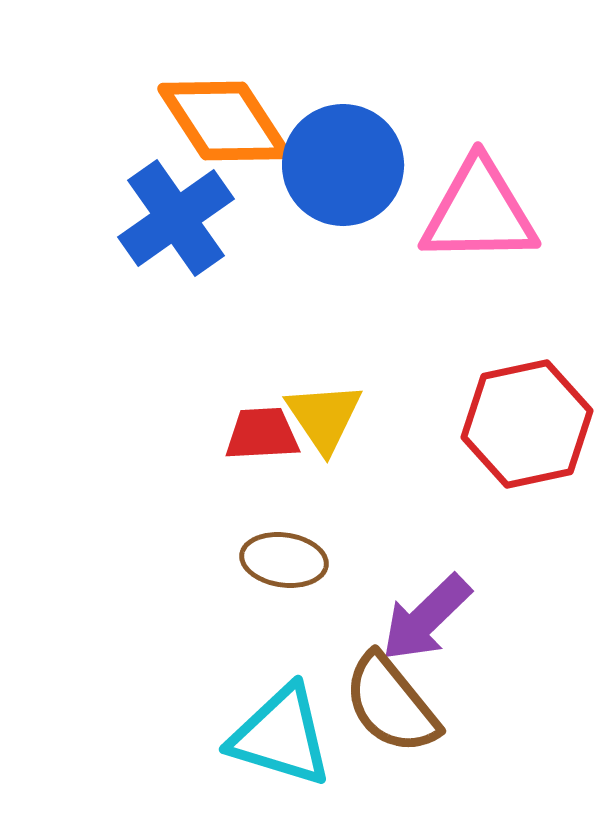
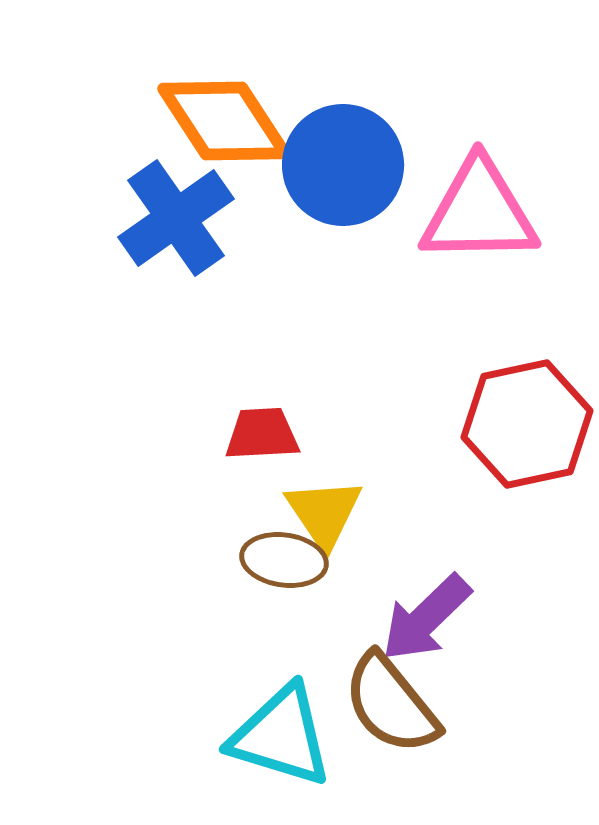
yellow triangle: moved 96 px down
